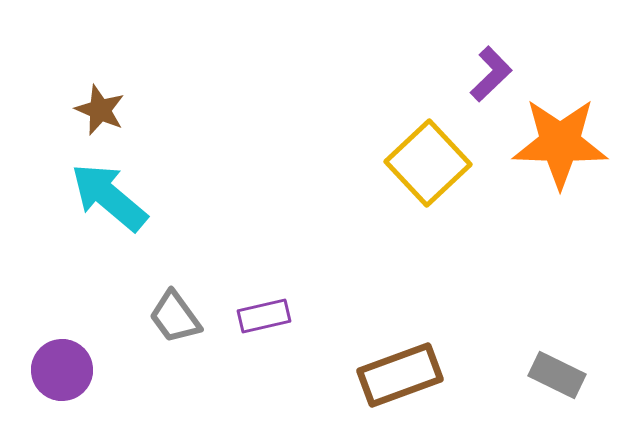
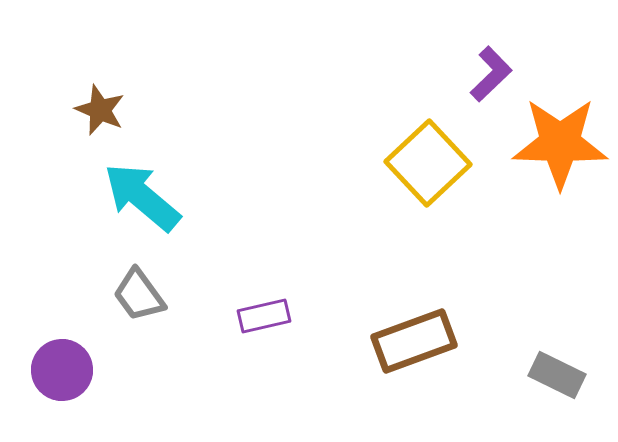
cyan arrow: moved 33 px right
gray trapezoid: moved 36 px left, 22 px up
brown rectangle: moved 14 px right, 34 px up
